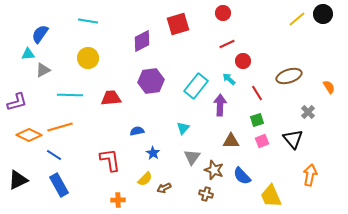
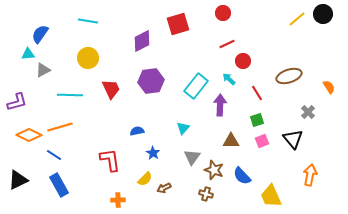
red trapezoid at (111, 98): moved 9 px up; rotated 70 degrees clockwise
